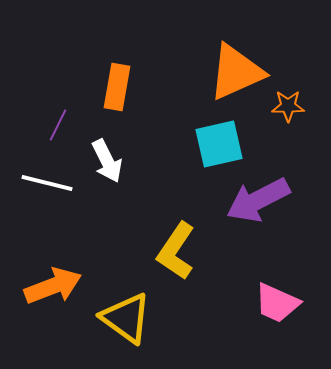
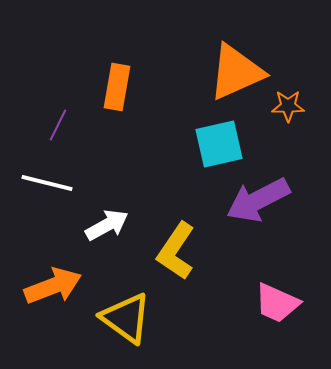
white arrow: moved 64 px down; rotated 93 degrees counterclockwise
